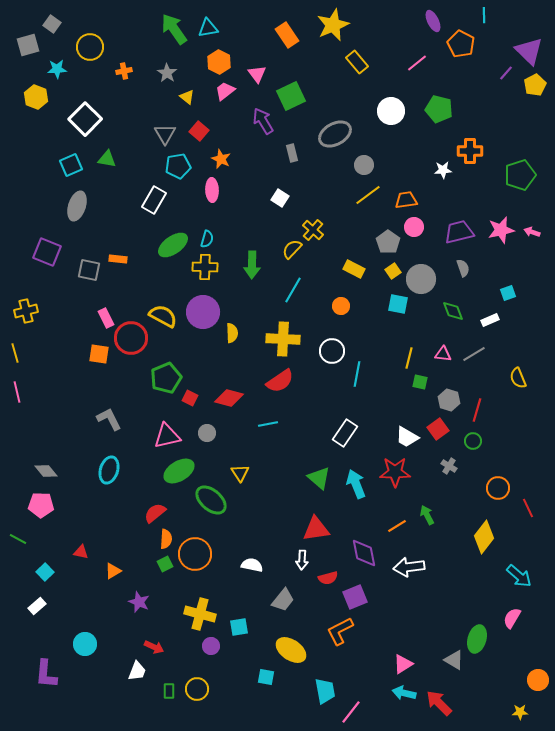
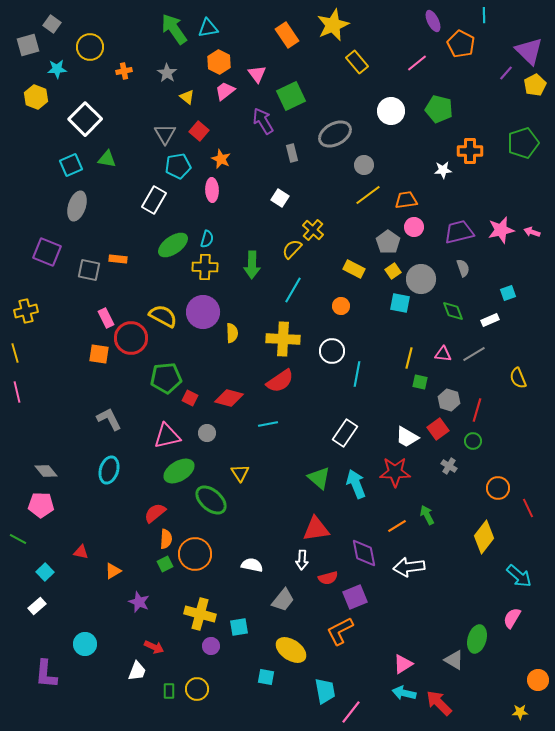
green pentagon at (520, 175): moved 3 px right, 32 px up
cyan square at (398, 304): moved 2 px right, 1 px up
green pentagon at (166, 378): rotated 16 degrees clockwise
